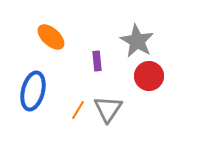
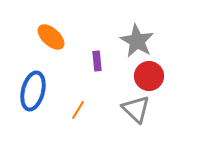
gray triangle: moved 28 px right; rotated 20 degrees counterclockwise
